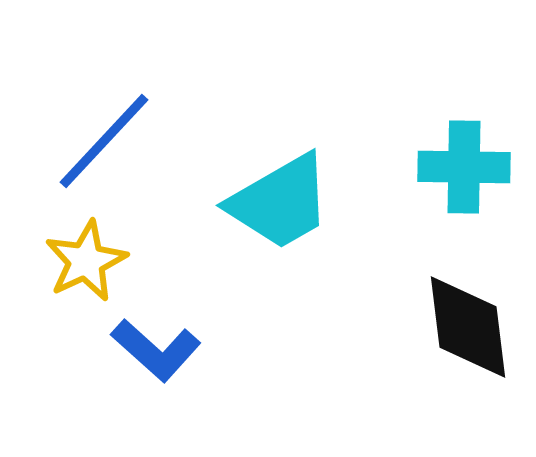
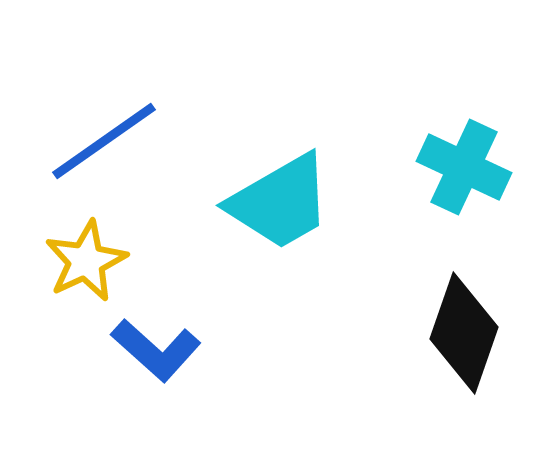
blue line: rotated 12 degrees clockwise
cyan cross: rotated 24 degrees clockwise
black diamond: moved 4 px left, 6 px down; rotated 26 degrees clockwise
